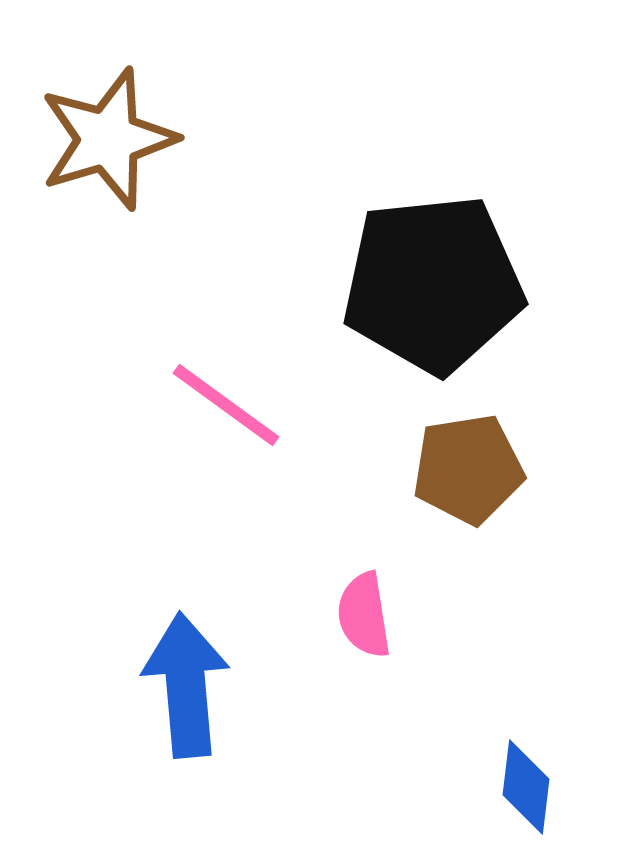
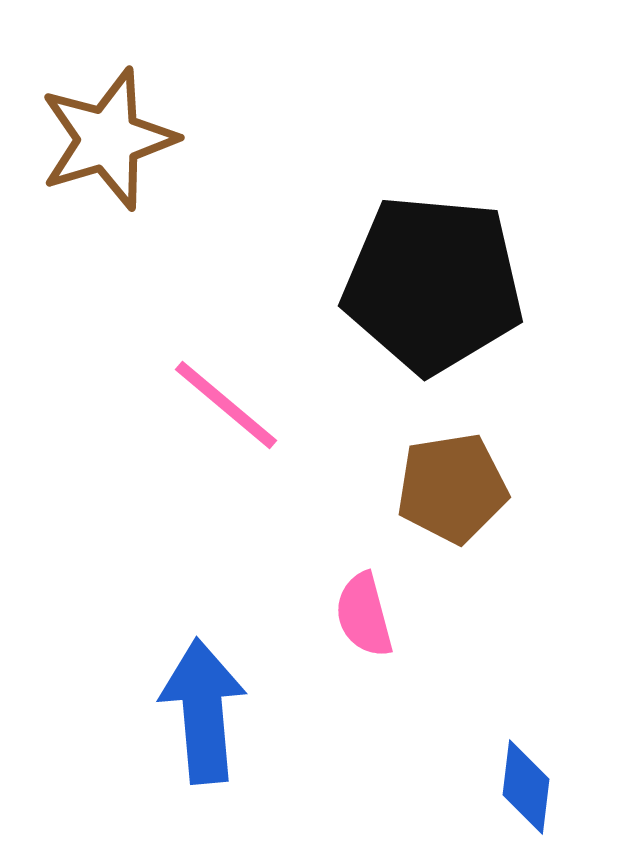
black pentagon: rotated 11 degrees clockwise
pink line: rotated 4 degrees clockwise
brown pentagon: moved 16 px left, 19 px down
pink semicircle: rotated 6 degrees counterclockwise
blue arrow: moved 17 px right, 26 px down
